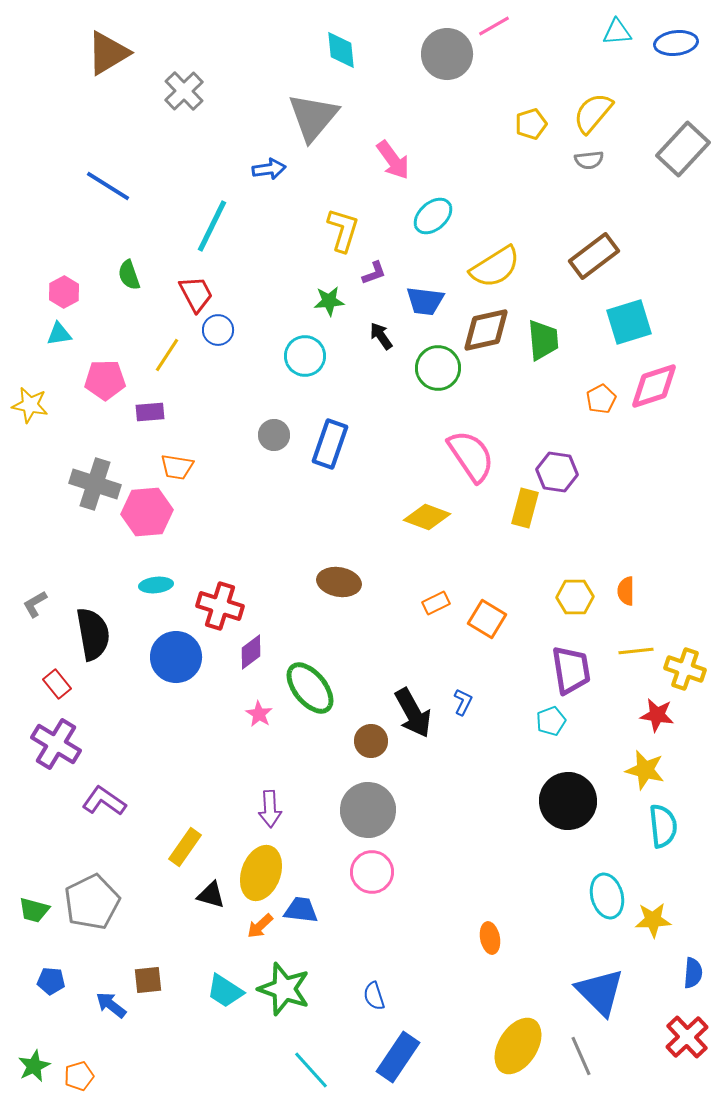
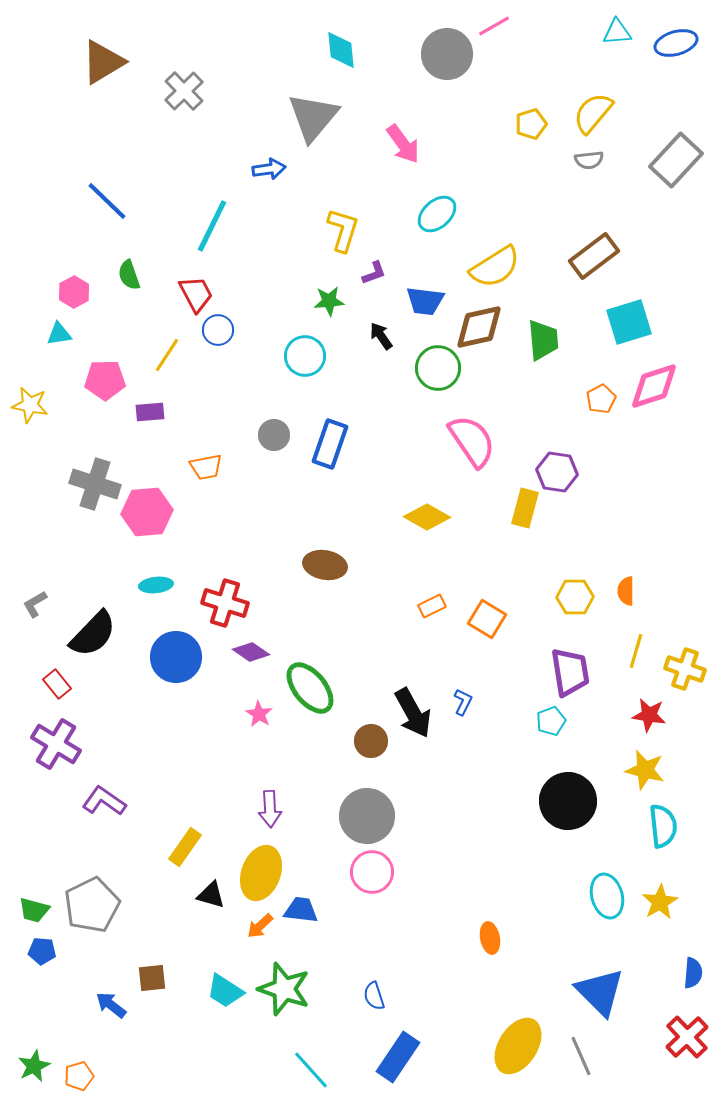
blue ellipse at (676, 43): rotated 9 degrees counterclockwise
brown triangle at (108, 53): moved 5 px left, 9 px down
gray rectangle at (683, 149): moved 7 px left, 11 px down
pink arrow at (393, 160): moved 10 px right, 16 px up
blue line at (108, 186): moved 1 px left, 15 px down; rotated 12 degrees clockwise
cyan ellipse at (433, 216): moved 4 px right, 2 px up
pink hexagon at (64, 292): moved 10 px right
brown diamond at (486, 330): moved 7 px left, 3 px up
pink semicircle at (471, 456): moved 1 px right, 15 px up
orange trapezoid at (177, 467): moved 29 px right; rotated 20 degrees counterclockwise
yellow diamond at (427, 517): rotated 9 degrees clockwise
brown ellipse at (339, 582): moved 14 px left, 17 px up
orange rectangle at (436, 603): moved 4 px left, 3 px down
red cross at (220, 606): moved 5 px right, 3 px up
black semicircle at (93, 634): rotated 54 degrees clockwise
yellow line at (636, 651): rotated 68 degrees counterclockwise
purple diamond at (251, 652): rotated 72 degrees clockwise
purple trapezoid at (571, 670): moved 1 px left, 2 px down
red star at (657, 715): moved 8 px left
gray circle at (368, 810): moved 1 px left, 6 px down
gray pentagon at (92, 902): moved 3 px down
yellow star at (653, 920): moved 7 px right, 18 px up; rotated 27 degrees counterclockwise
brown square at (148, 980): moved 4 px right, 2 px up
blue pentagon at (51, 981): moved 9 px left, 30 px up
